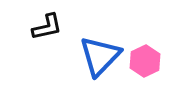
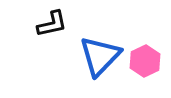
black L-shape: moved 5 px right, 3 px up
